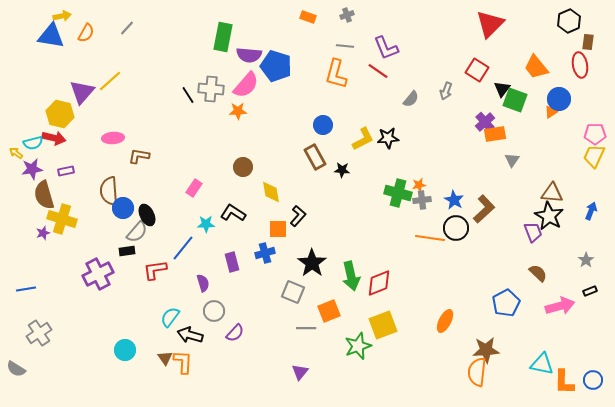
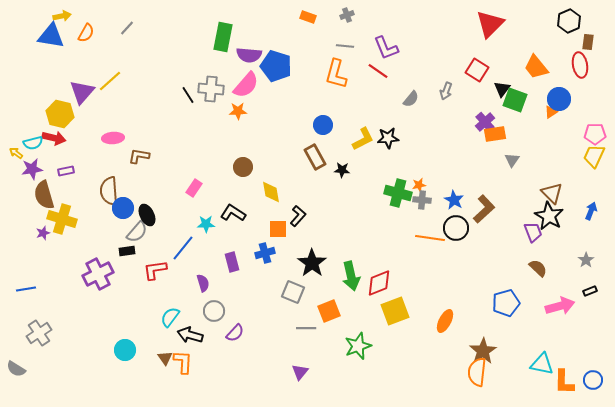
brown triangle at (552, 193): rotated 40 degrees clockwise
gray cross at (422, 200): rotated 12 degrees clockwise
brown semicircle at (538, 273): moved 5 px up
blue pentagon at (506, 303): rotated 12 degrees clockwise
yellow square at (383, 325): moved 12 px right, 14 px up
brown star at (486, 350): moved 3 px left, 1 px down; rotated 28 degrees counterclockwise
